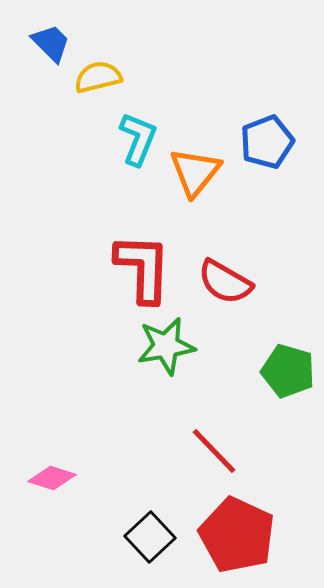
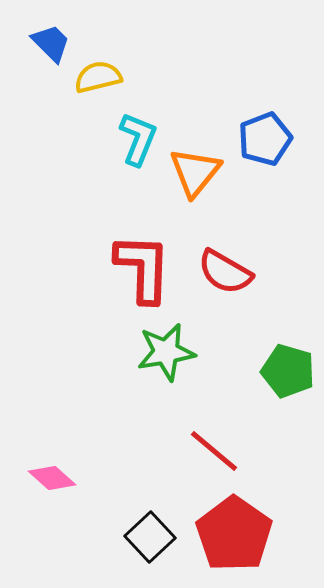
blue pentagon: moved 2 px left, 3 px up
red semicircle: moved 10 px up
green star: moved 6 px down
red line: rotated 6 degrees counterclockwise
pink diamond: rotated 24 degrees clockwise
red pentagon: moved 3 px left, 1 px up; rotated 10 degrees clockwise
